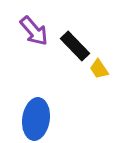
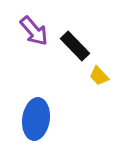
yellow trapezoid: moved 7 px down; rotated 10 degrees counterclockwise
